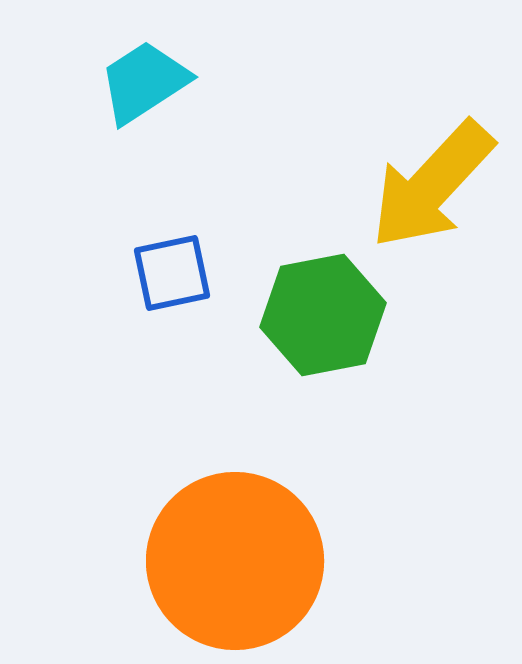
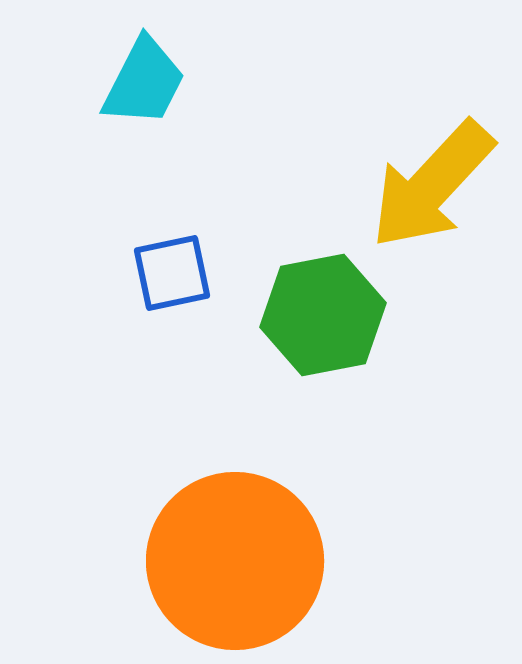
cyan trapezoid: rotated 150 degrees clockwise
